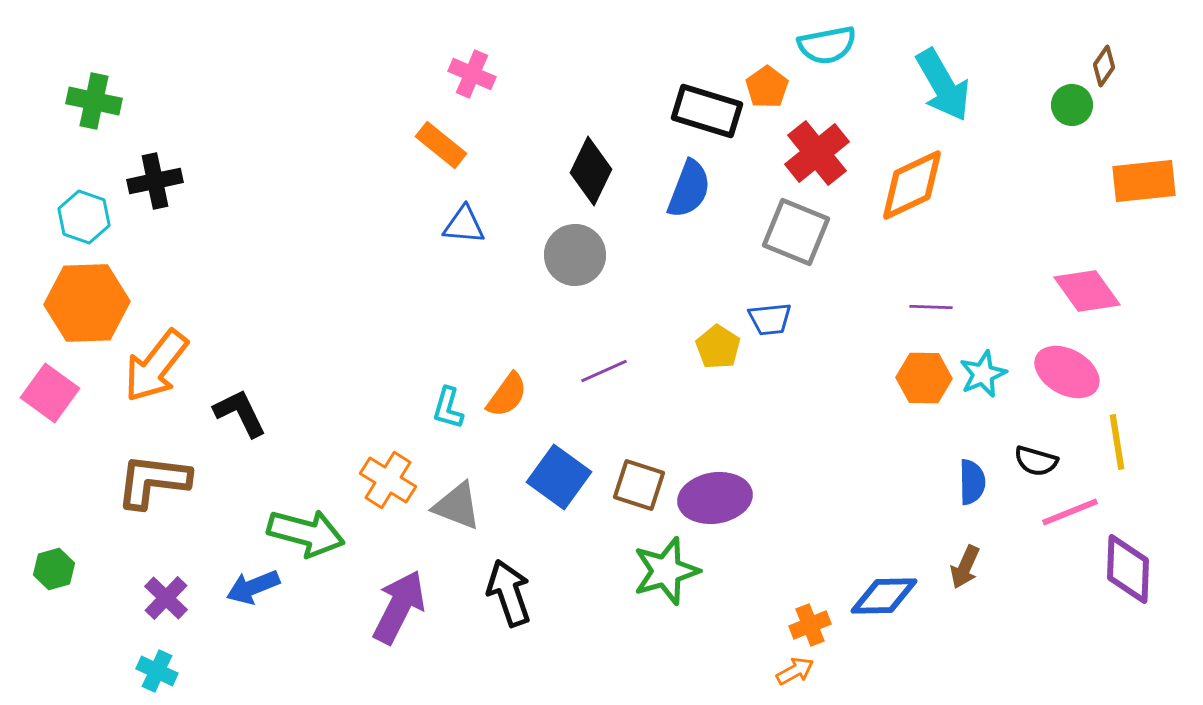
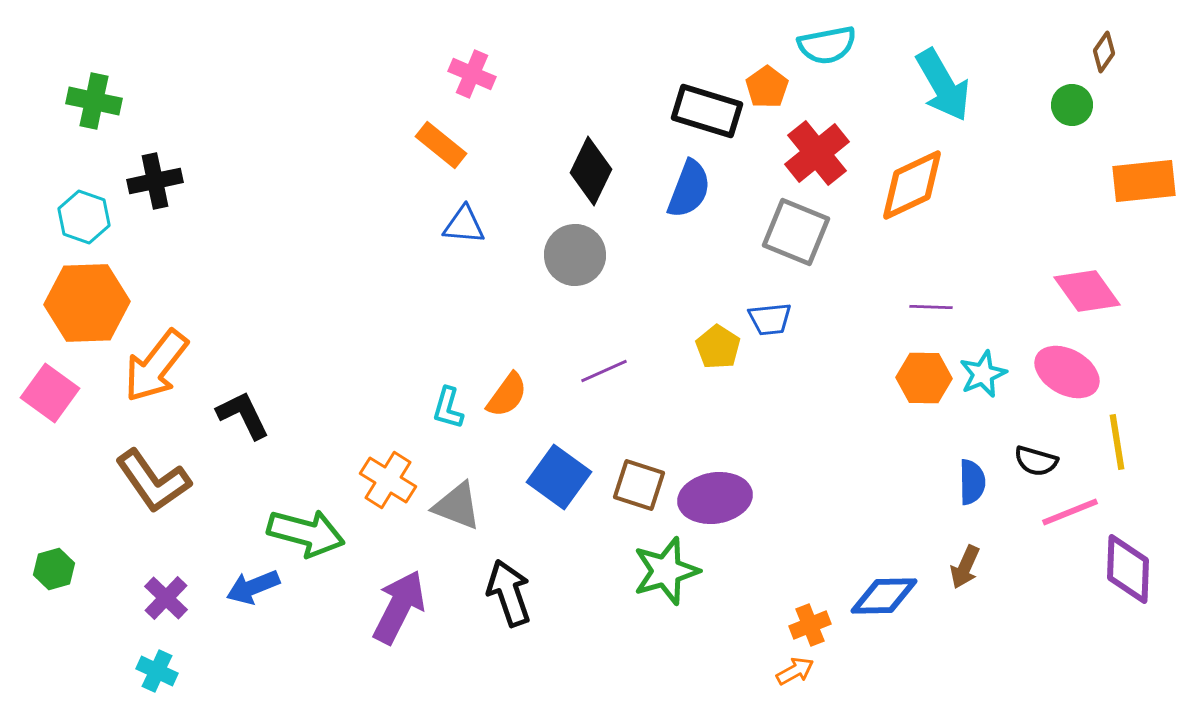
brown diamond at (1104, 66): moved 14 px up
black L-shape at (240, 413): moved 3 px right, 2 px down
brown L-shape at (153, 481): rotated 132 degrees counterclockwise
